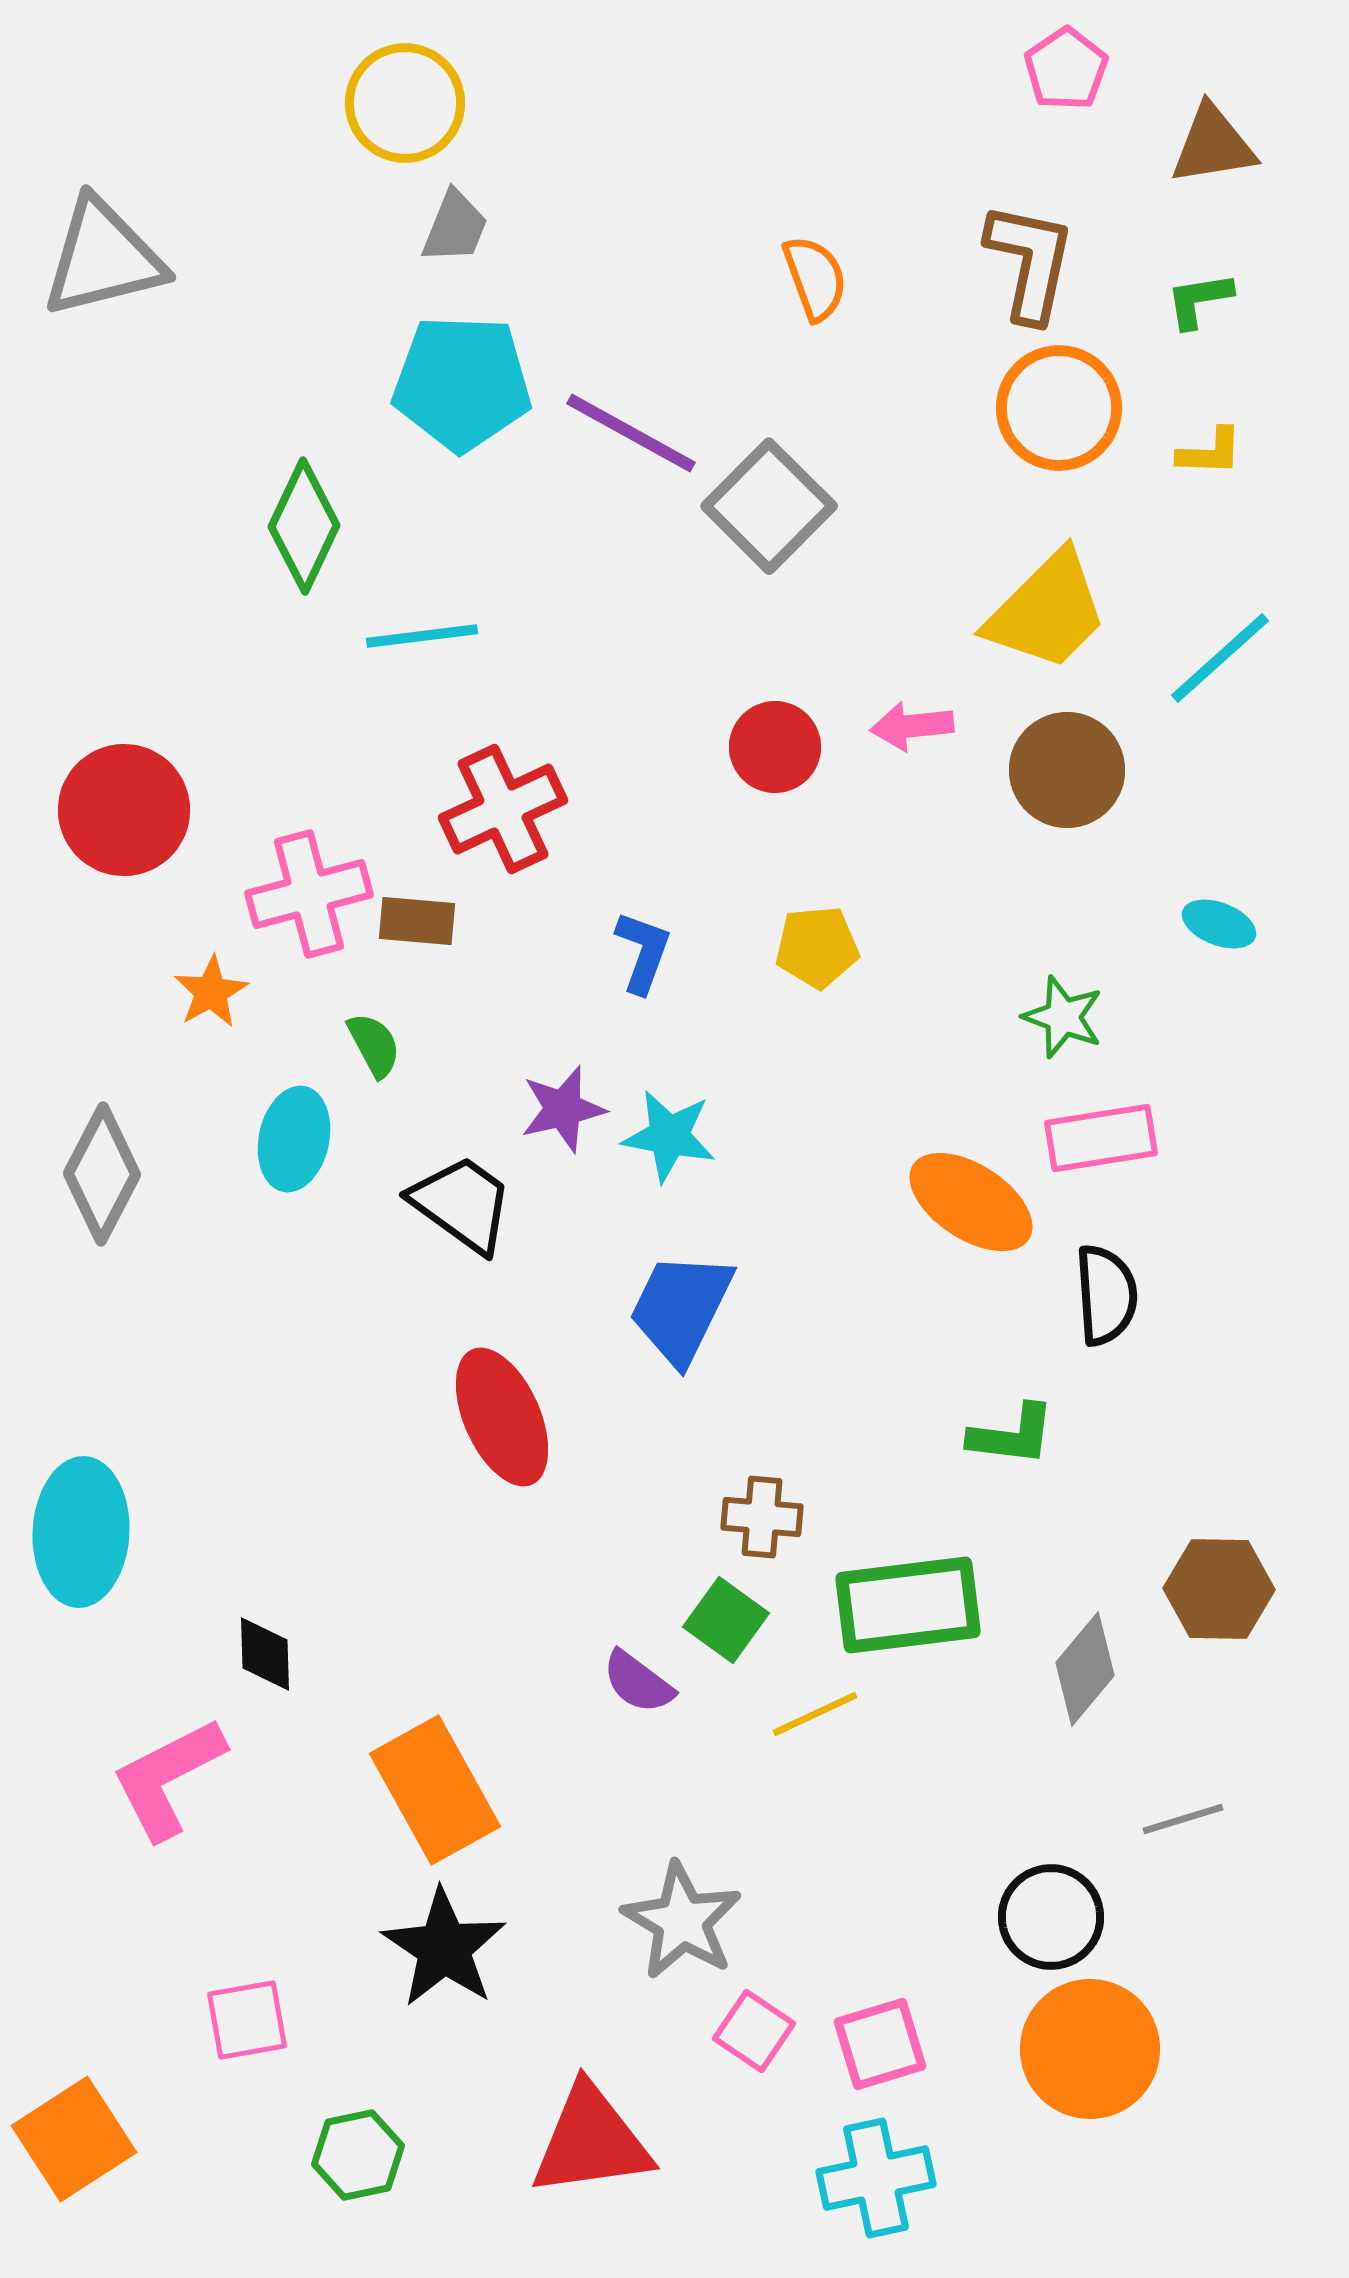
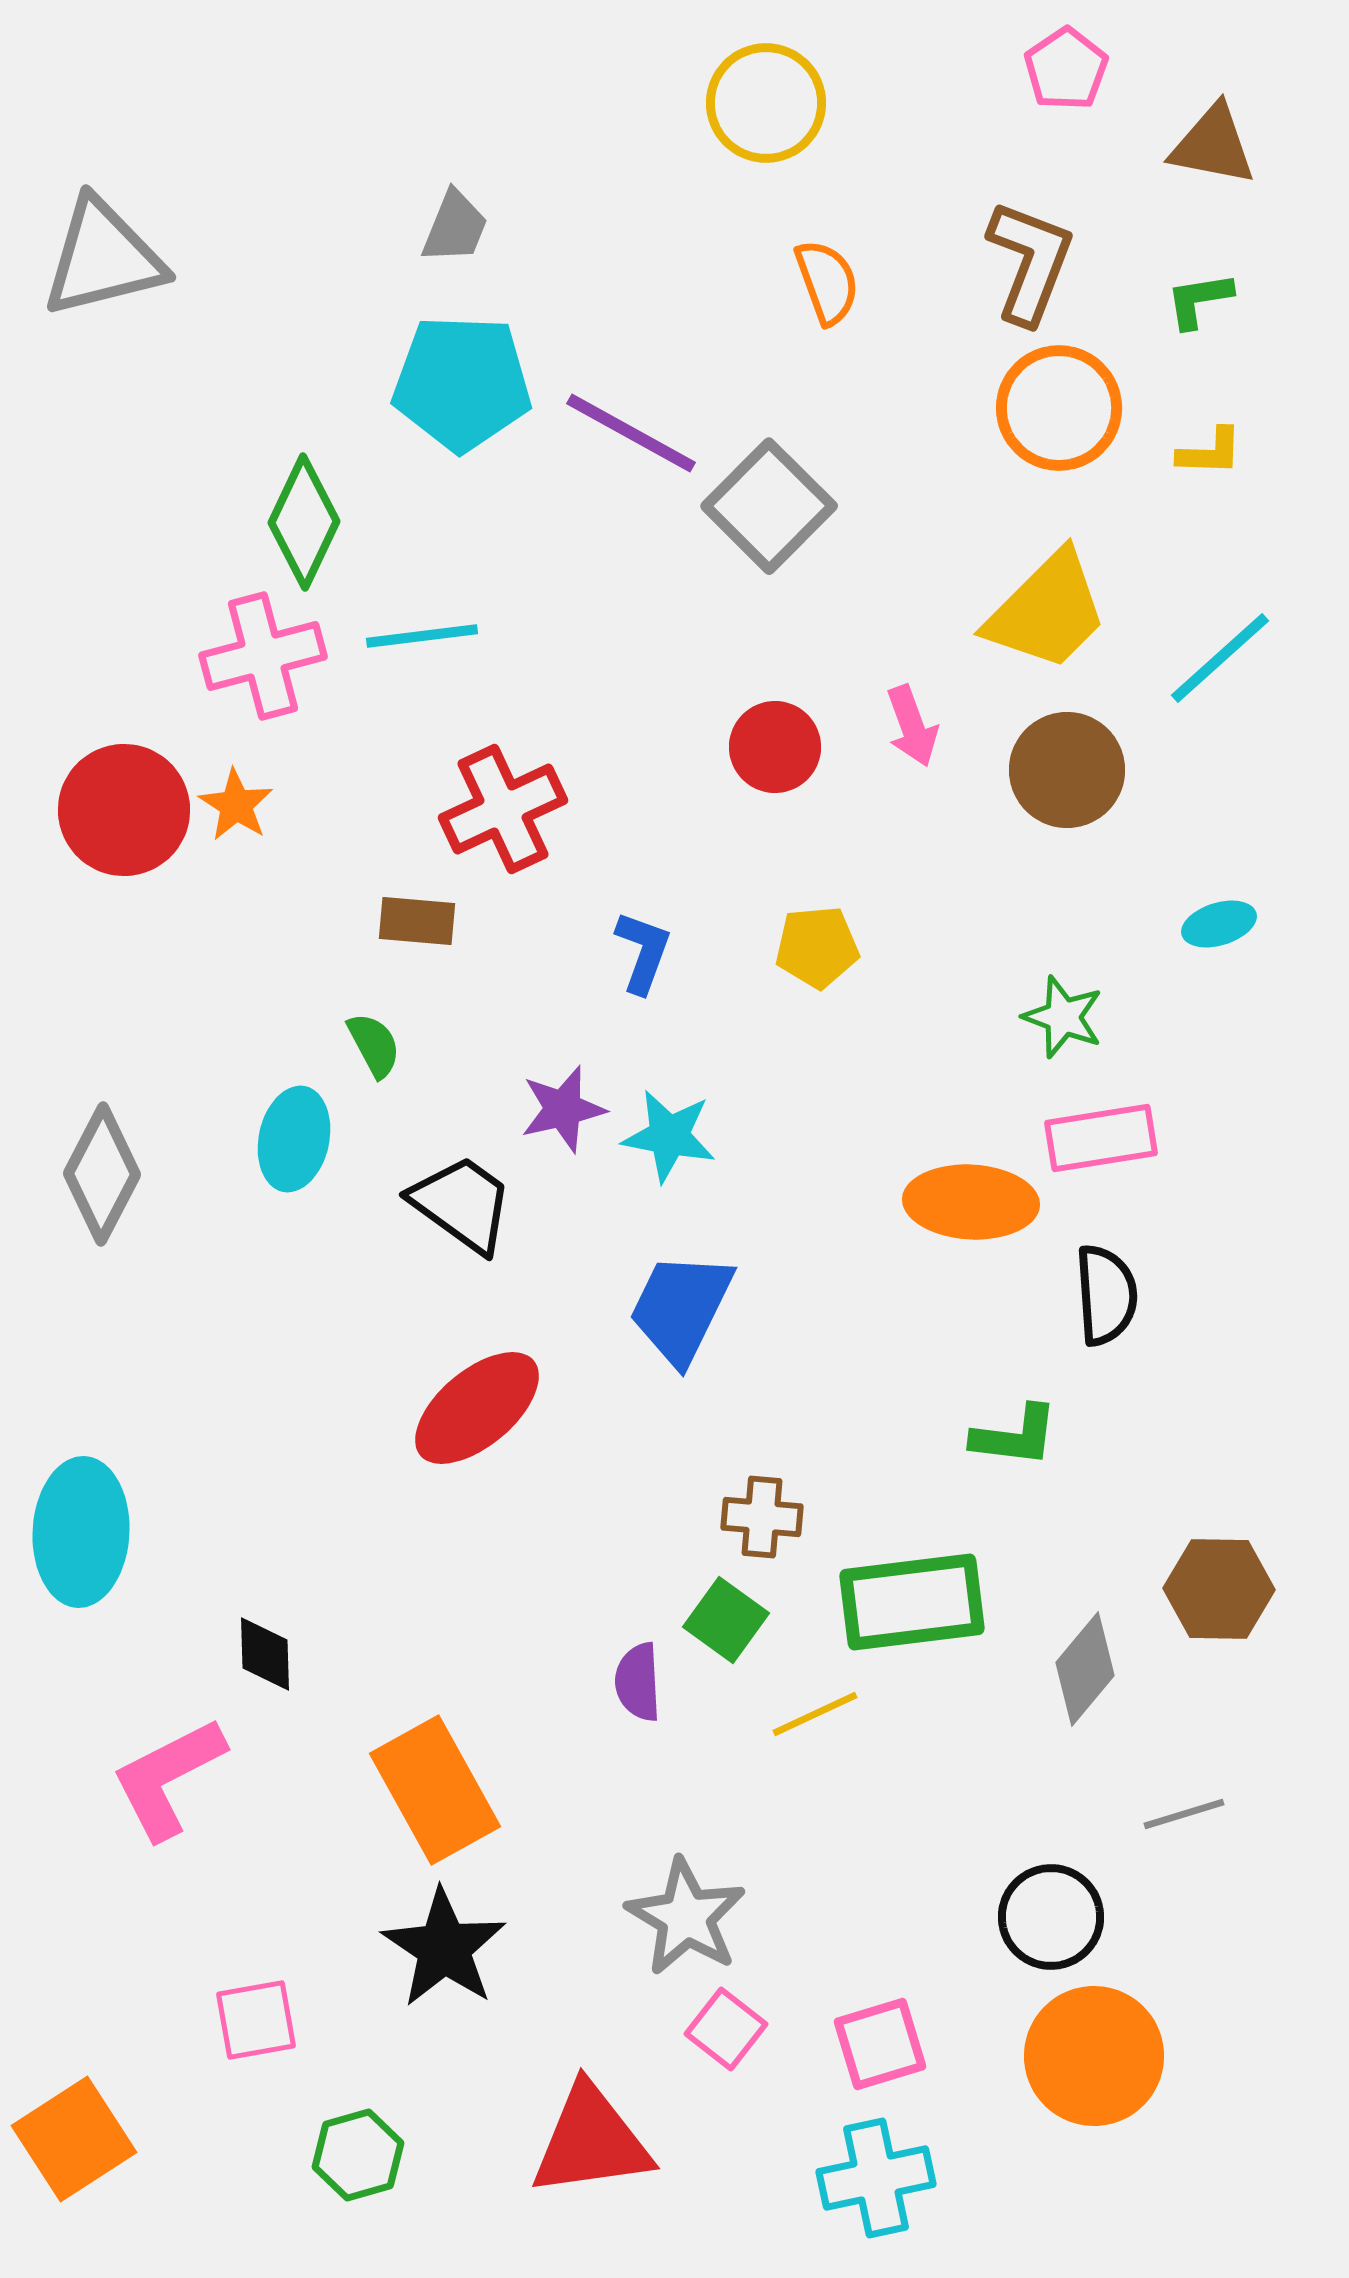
yellow circle at (405, 103): moved 361 px right
brown triangle at (1213, 145): rotated 20 degrees clockwise
brown L-shape at (1030, 262): rotated 9 degrees clockwise
orange semicircle at (815, 278): moved 12 px right, 4 px down
green diamond at (304, 526): moved 4 px up
pink arrow at (912, 726): rotated 104 degrees counterclockwise
pink cross at (309, 894): moved 46 px left, 238 px up
cyan ellipse at (1219, 924): rotated 38 degrees counterclockwise
orange star at (211, 992): moved 25 px right, 187 px up; rotated 10 degrees counterclockwise
orange ellipse at (971, 1202): rotated 30 degrees counterclockwise
red ellipse at (502, 1417): moved 25 px left, 9 px up; rotated 74 degrees clockwise
green L-shape at (1012, 1435): moved 3 px right, 1 px down
green rectangle at (908, 1605): moved 4 px right, 3 px up
purple semicircle at (638, 1682): rotated 50 degrees clockwise
gray line at (1183, 1819): moved 1 px right, 5 px up
gray star at (682, 1921): moved 4 px right, 4 px up
pink square at (247, 2020): moved 9 px right
pink square at (754, 2031): moved 28 px left, 2 px up; rotated 4 degrees clockwise
orange circle at (1090, 2049): moved 4 px right, 7 px down
green hexagon at (358, 2155): rotated 4 degrees counterclockwise
